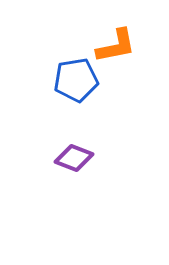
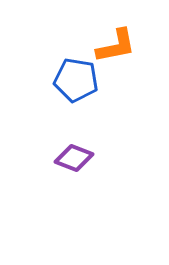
blue pentagon: rotated 18 degrees clockwise
